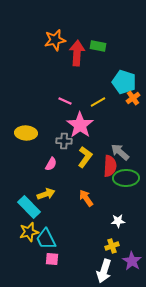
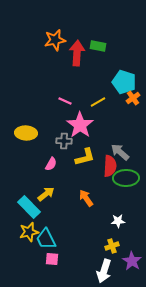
yellow L-shape: rotated 40 degrees clockwise
yellow arrow: rotated 18 degrees counterclockwise
